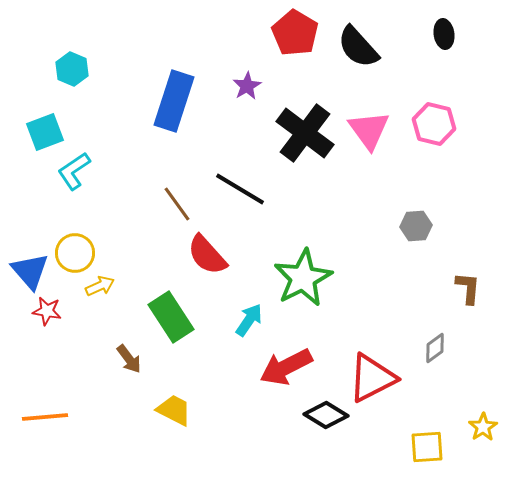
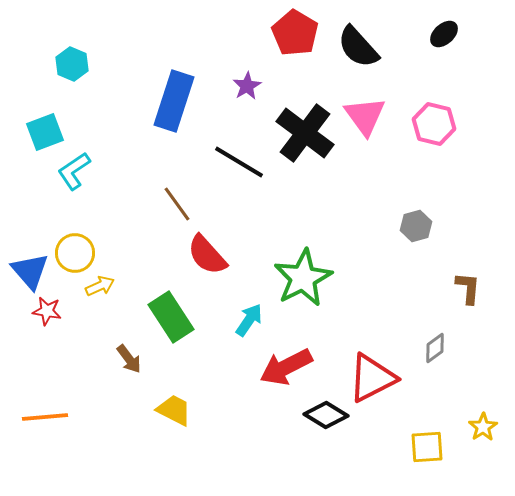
black ellipse: rotated 56 degrees clockwise
cyan hexagon: moved 5 px up
pink triangle: moved 4 px left, 14 px up
black line: moved 1 px left, 27 px up
gray hexagon: rotated 12 degrees counterclockwise
